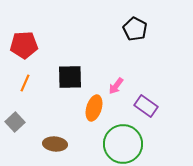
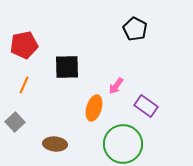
red pentagon: rotated 8 degrees counterclockwise
black square: moved 3 px left, 10 px up
orange line: moved 1 px left, 2 px down
